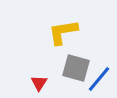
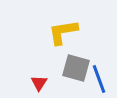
blue line: rotated 60 degrees counterclockwise
